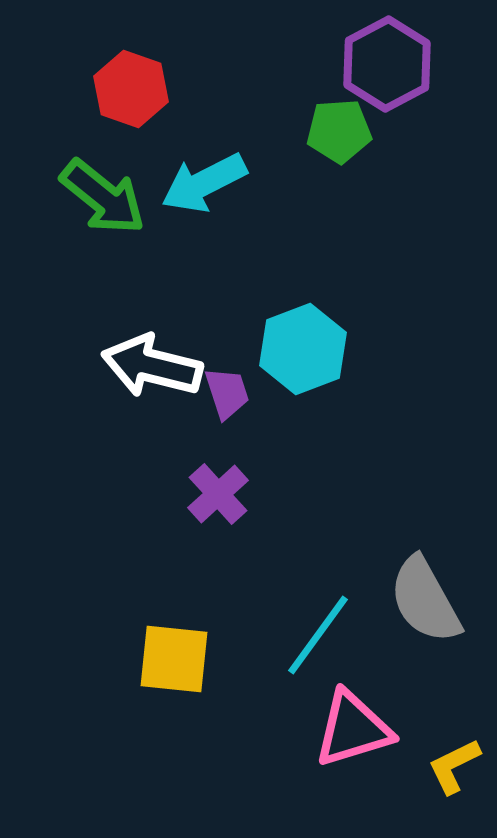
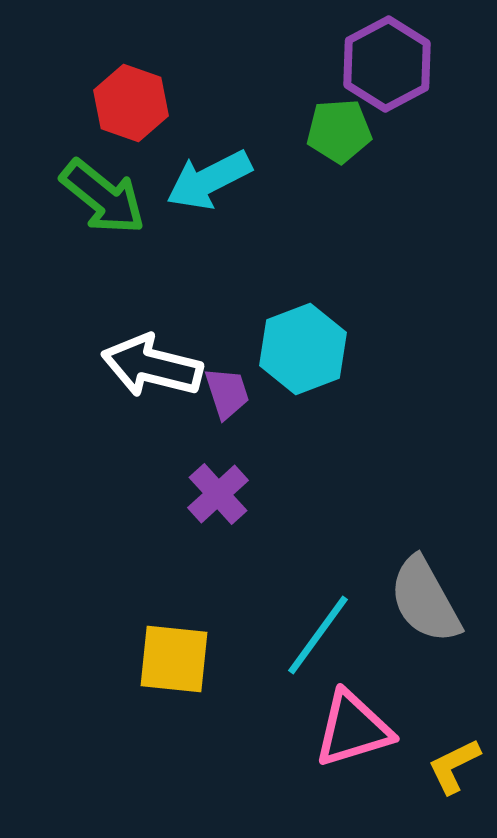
red hexagon: moved 14 px down
cyan arrow: moved 5 px right, 3 px up
